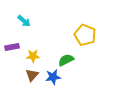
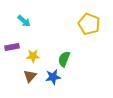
yellow pentagon: moved 4 px right, 11 px up
green semicircle: moved 2 px left, 1 px up; rotated 42 degrees counterclockwise
brown triangle: moved 2 px left, 1 px down
